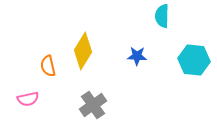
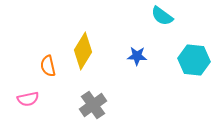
cyan semicircle: rotated 55 degrees counterclockwise
